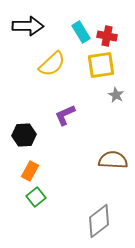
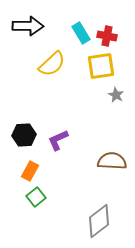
cyan rectangle: moved 1 px down
yellow square: moved 1 px down
purple L-shape: moved 7 px left, 25 px down
brown semicircle: moved 1 px left, 1 px down
